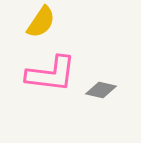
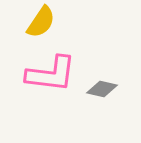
gray diamond: moved 1 px right, 1 px up
